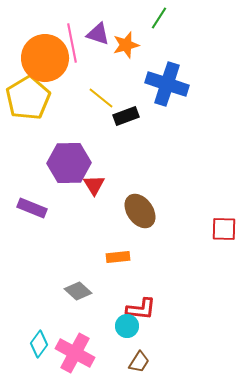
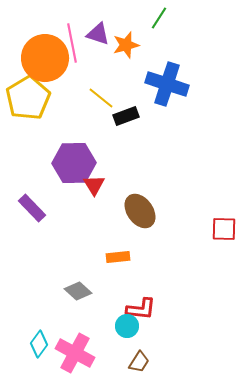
purple hexagon: moved 5 px right
purple rectangle: rotated 24 degrees clockwise
